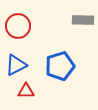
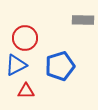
red circle: moved 7 px right, 12 px down
